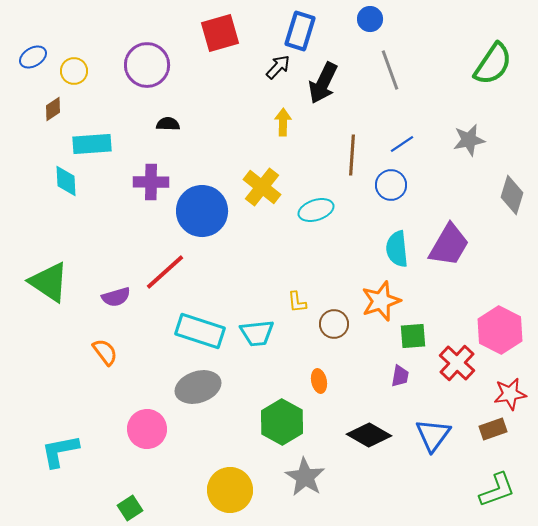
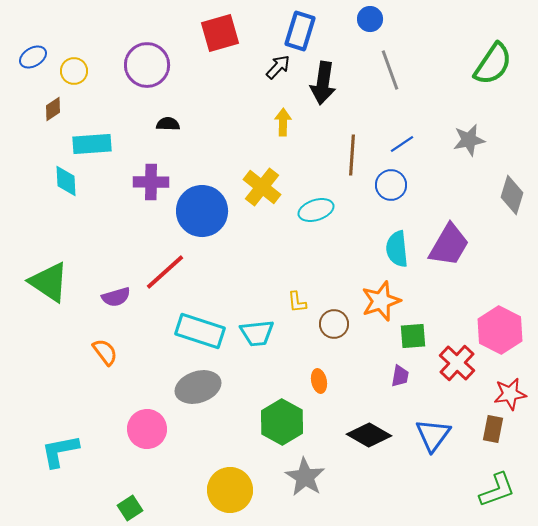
black arrow at (323, 83): rotated 18 degrees counterclockwise
brown rectangle at (493, 429): rotated 60 degrees counterclockwise
